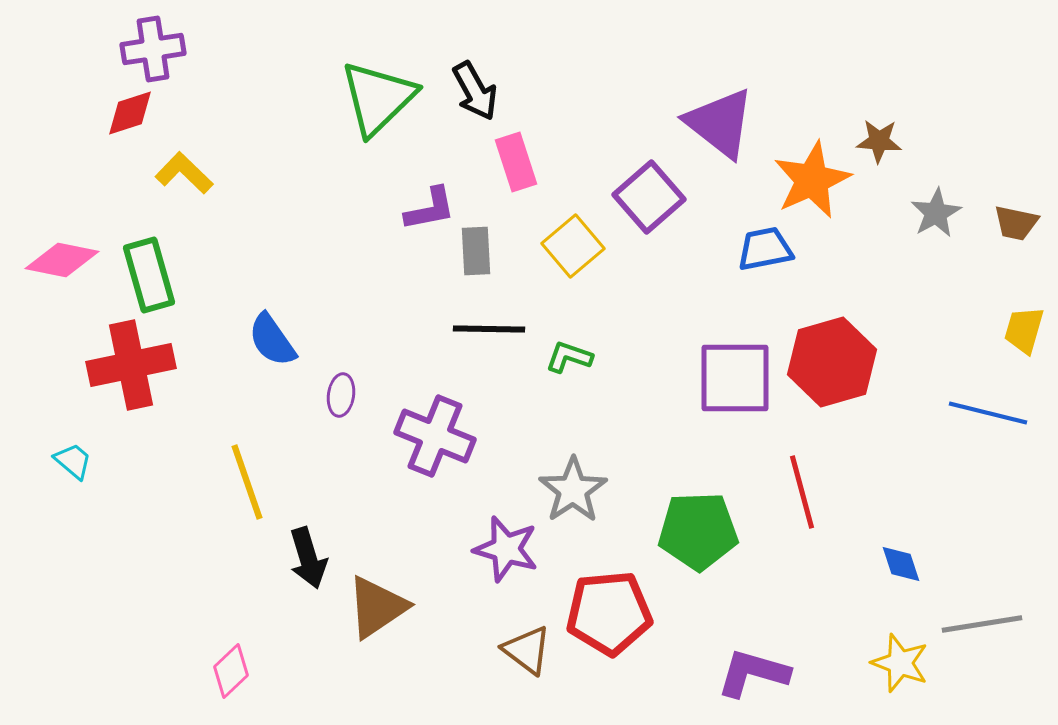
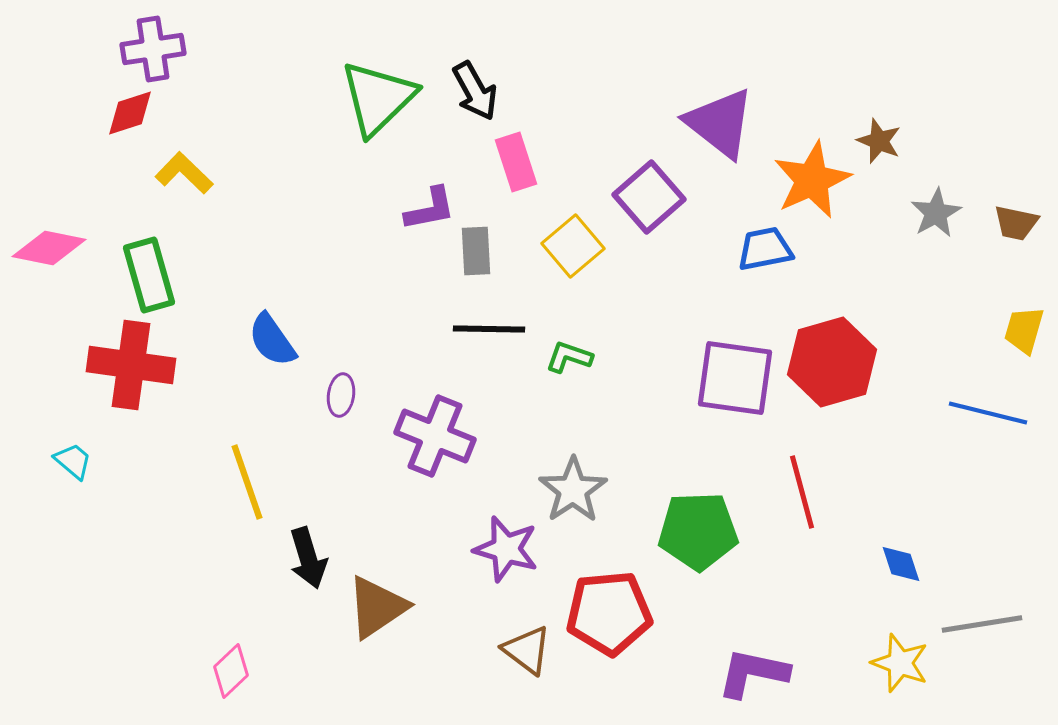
brown star at (879, 141): rotated 18 degrees clockwise
pink diamond at (62, 260): moved 13 px left, 12 px up
red cross at (131, 365): rotated 20 degrees clockwise
purple square at (735, 378): rotated 8 degrees clockwise
purple L-shape at (753, 673): rotated 4 degrees counterclockwise
